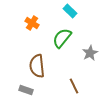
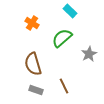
green semicircle: rotated 10 degrees clockwise
gray star: moved 1 px left, 1 px down
brown semicircle: moved 4 px left, 2 px up; rotated 10 degrees counterclockwise
brown line: moved 10 px left
gray rectangle: moved 10 px right
